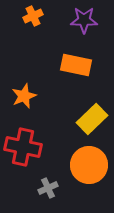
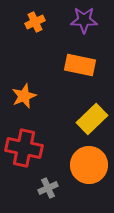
orange cross: moved 2 px right, 6 px down
orange rectangle: moved 4 px right
red cross: moved 1 px right, 1 px down
